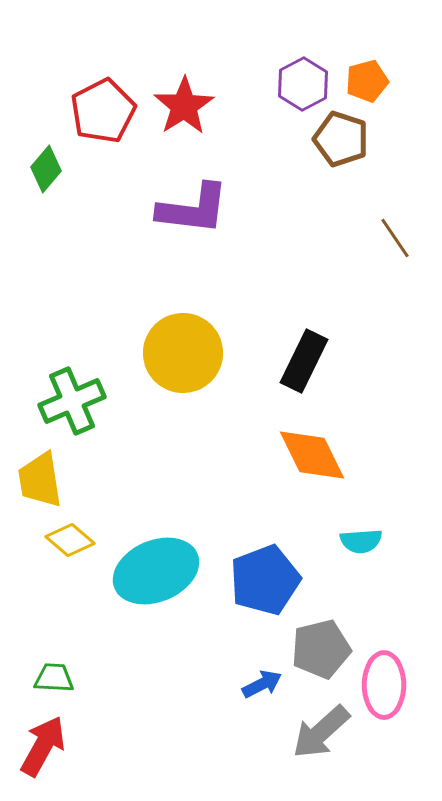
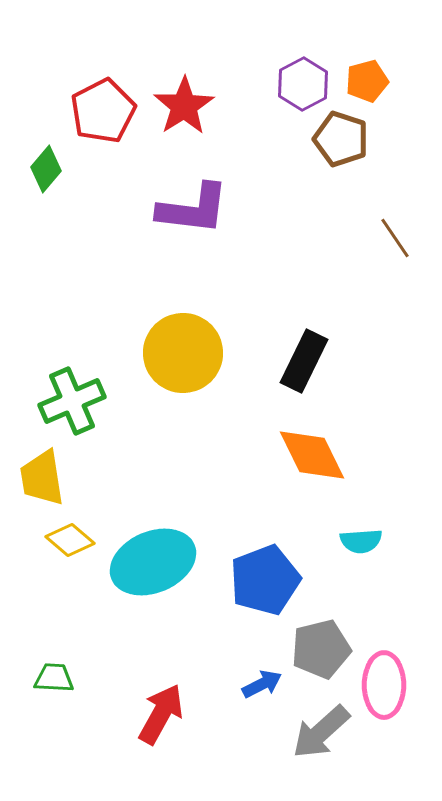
yellow trapezoid: moved 2 px right, 2 px up
cyan ellipse: moved 3 px left, 9 px up
red arrow: moved 118 px right, 32 px up
